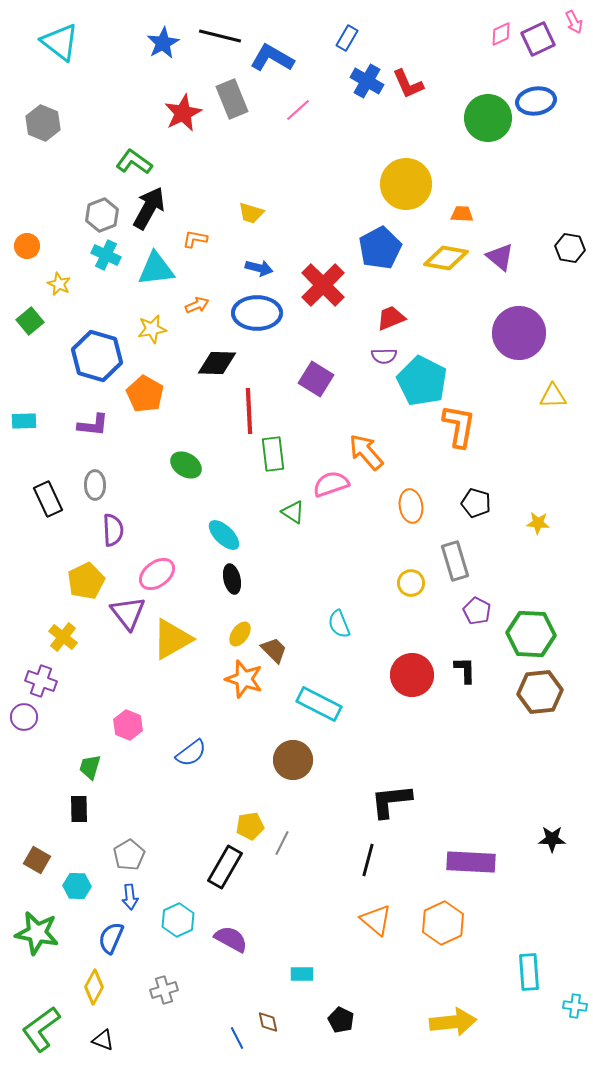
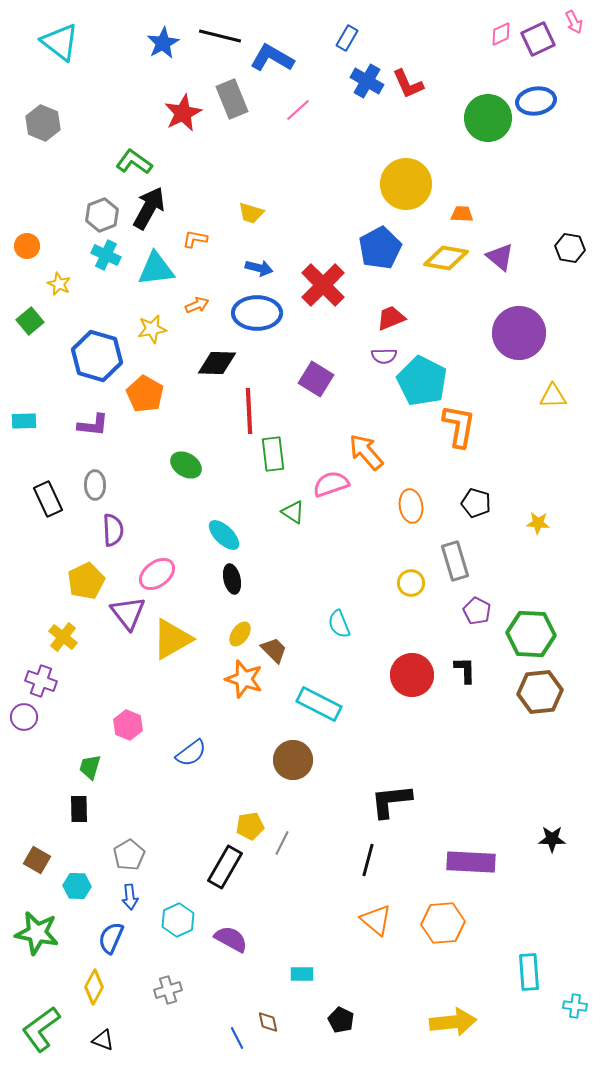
orange hexagon at (443, 923): rotated 21 degrees clockwise
gray cross at (164, 990): moved 4 px right
